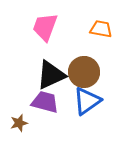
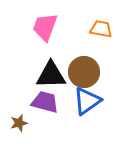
black triangle: rotated 24 degrees clockwise
